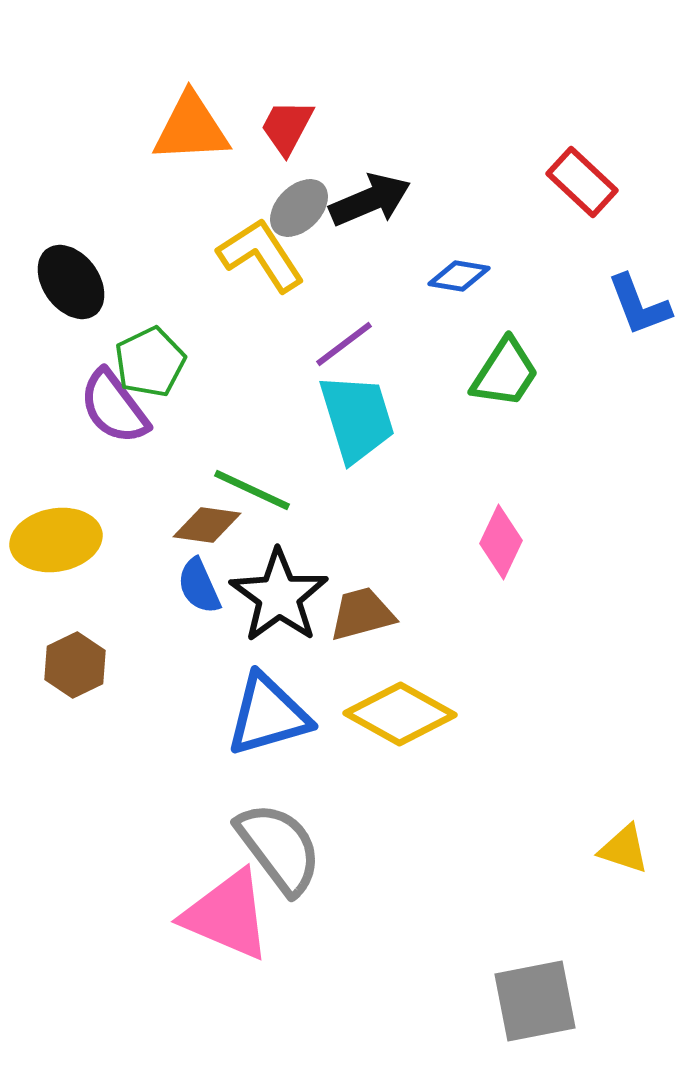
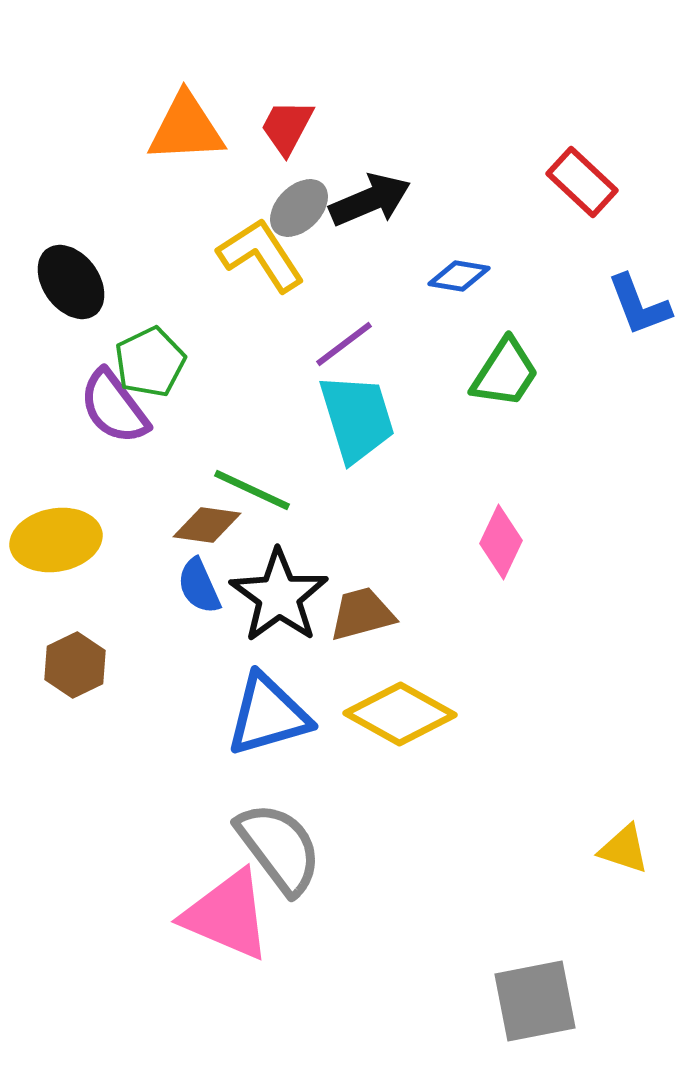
orange triangle: moved 5 px left
